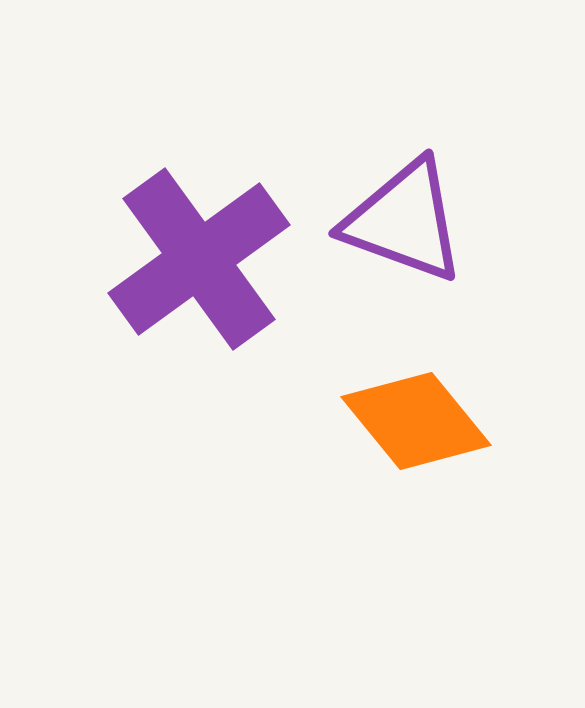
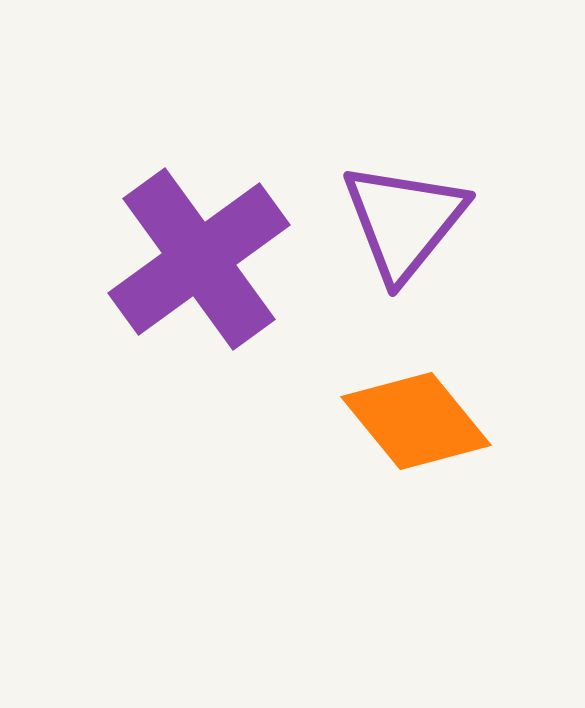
purple triangle: rotated 49 degrees clockwise
